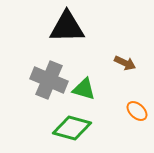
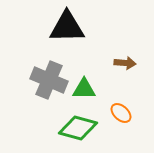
brown arrow: rotated 20 degrees counterclockwise
green triangle: rotated 15 degrees counterclockwise
orange ellipse: moved 16 px left, 2 px down
green diamond: moved 6 px right
